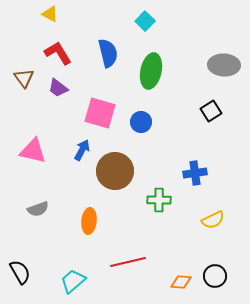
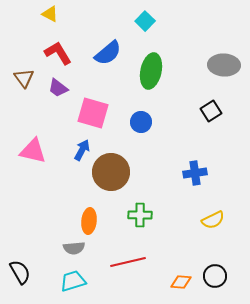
blue semicircle: rotated 64 degrees clockwise
pink square: moved 7 px left
brown circle: moved 4 px left, 1 px down
green cross: moved 19 px left, 15 px down
gray semicircle: moved 36 px right, 39 px down; rotated 15 degrees clockwise
cyan trapezoid: rotated 24 degrees clockwise
